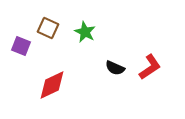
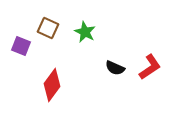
red diamond: rotated 28 degrees counterclockwise
